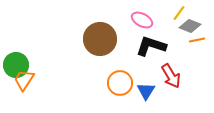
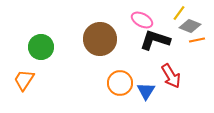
black L-shape: moved 4 px right, 6 px up
green circle: moved 25 px right, 18 px up
